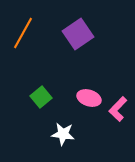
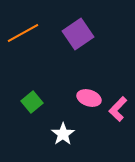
orange line: rotated 32 degrees clockwise
green square: moved 9 px left, 5 px down
white star: rotated 30 degrees clockwise
